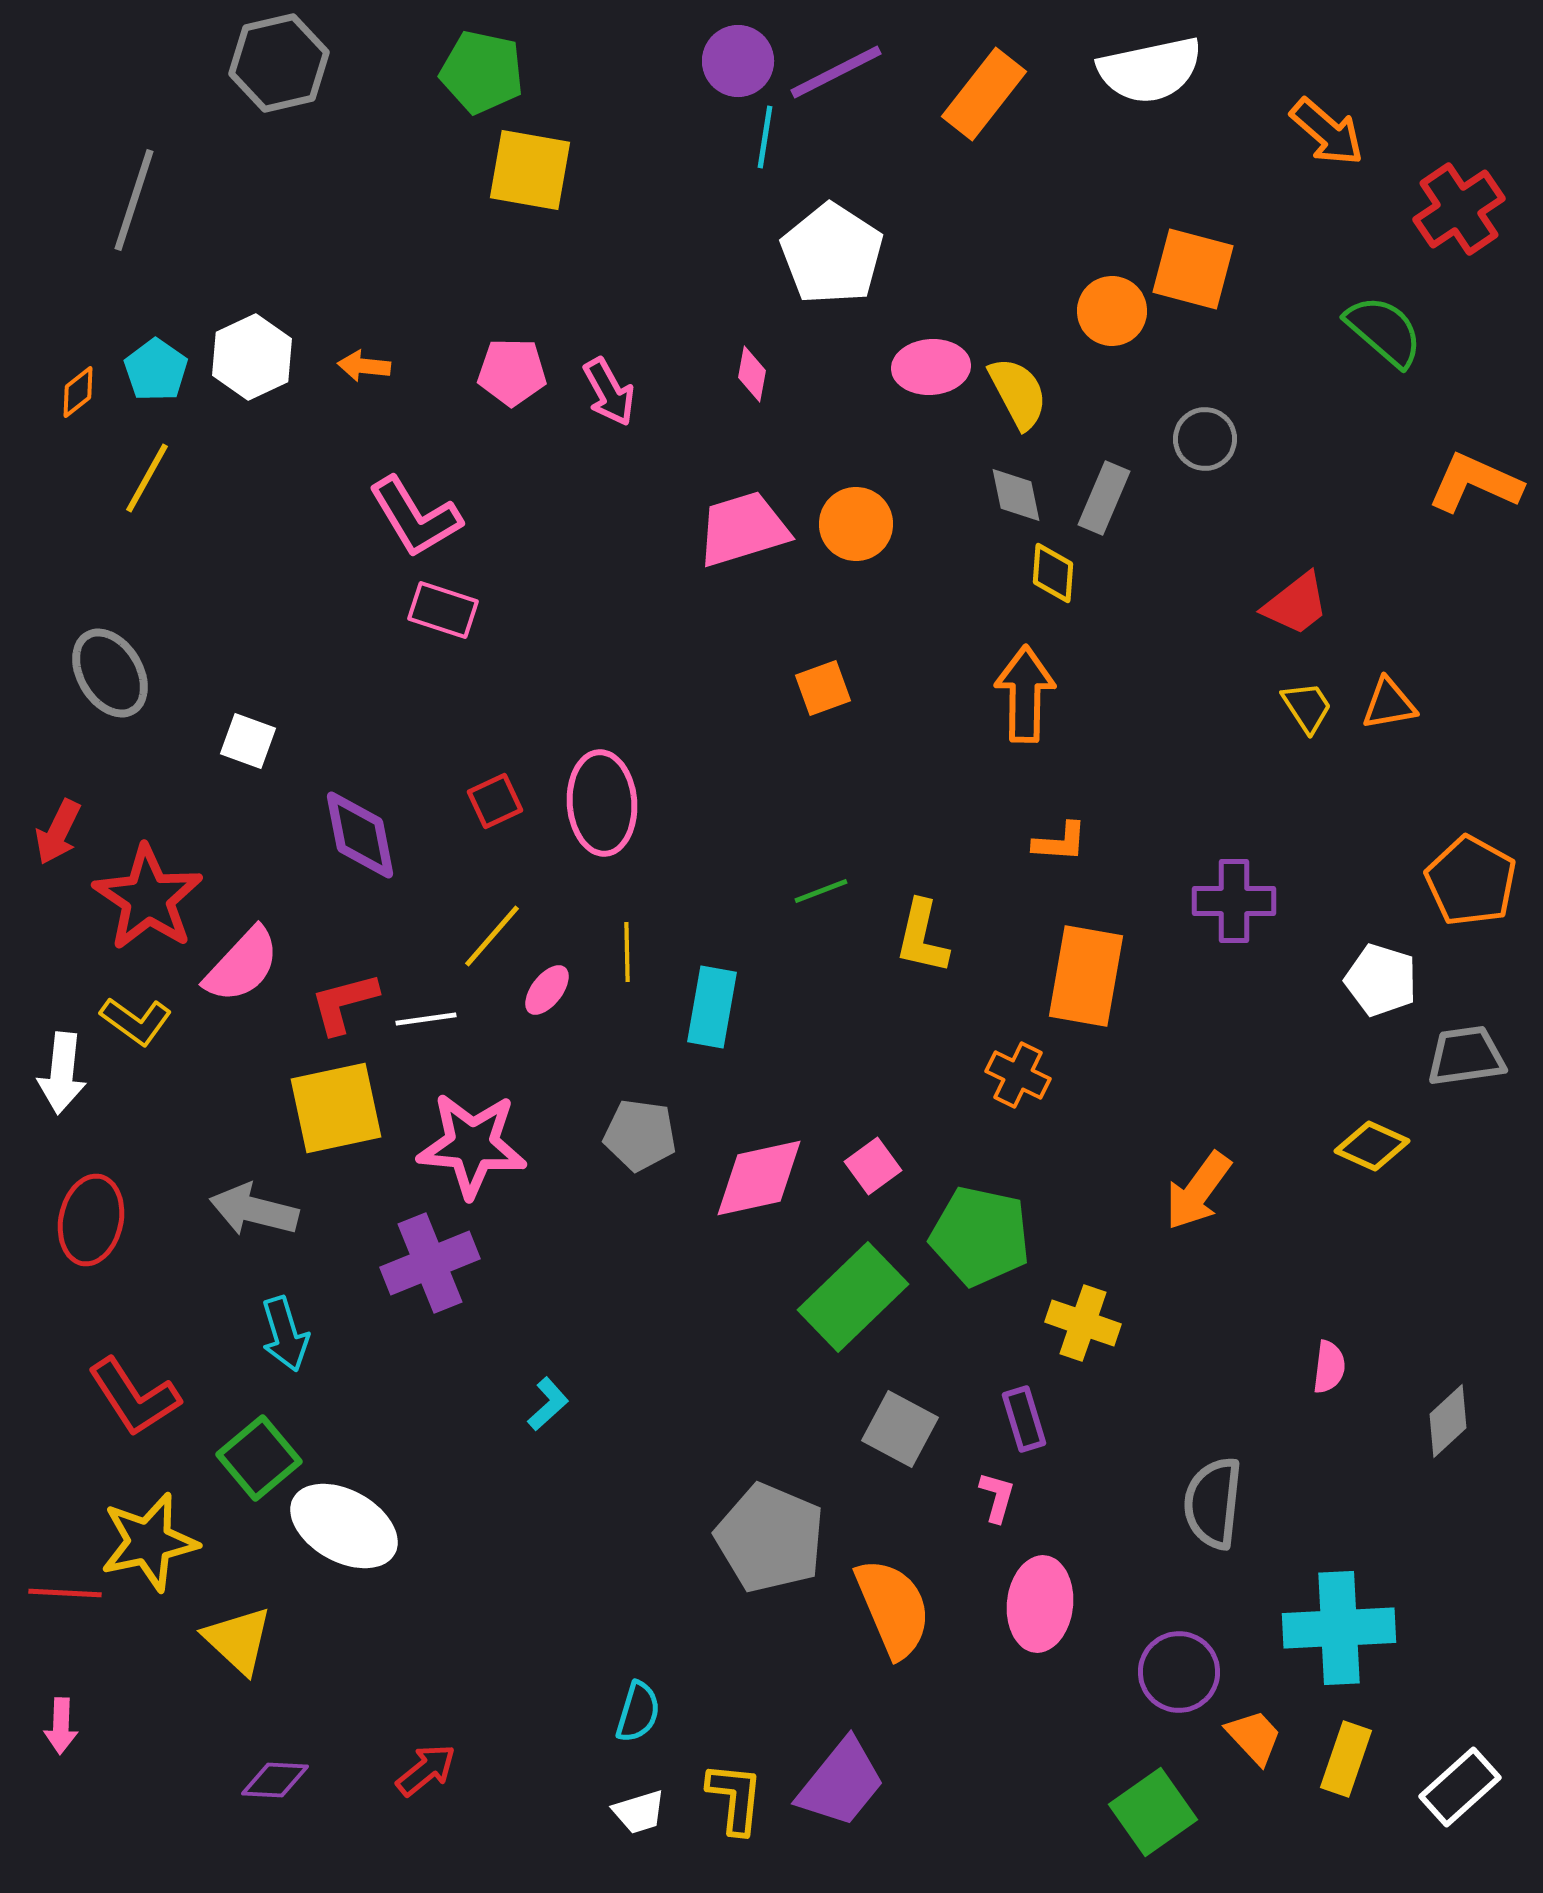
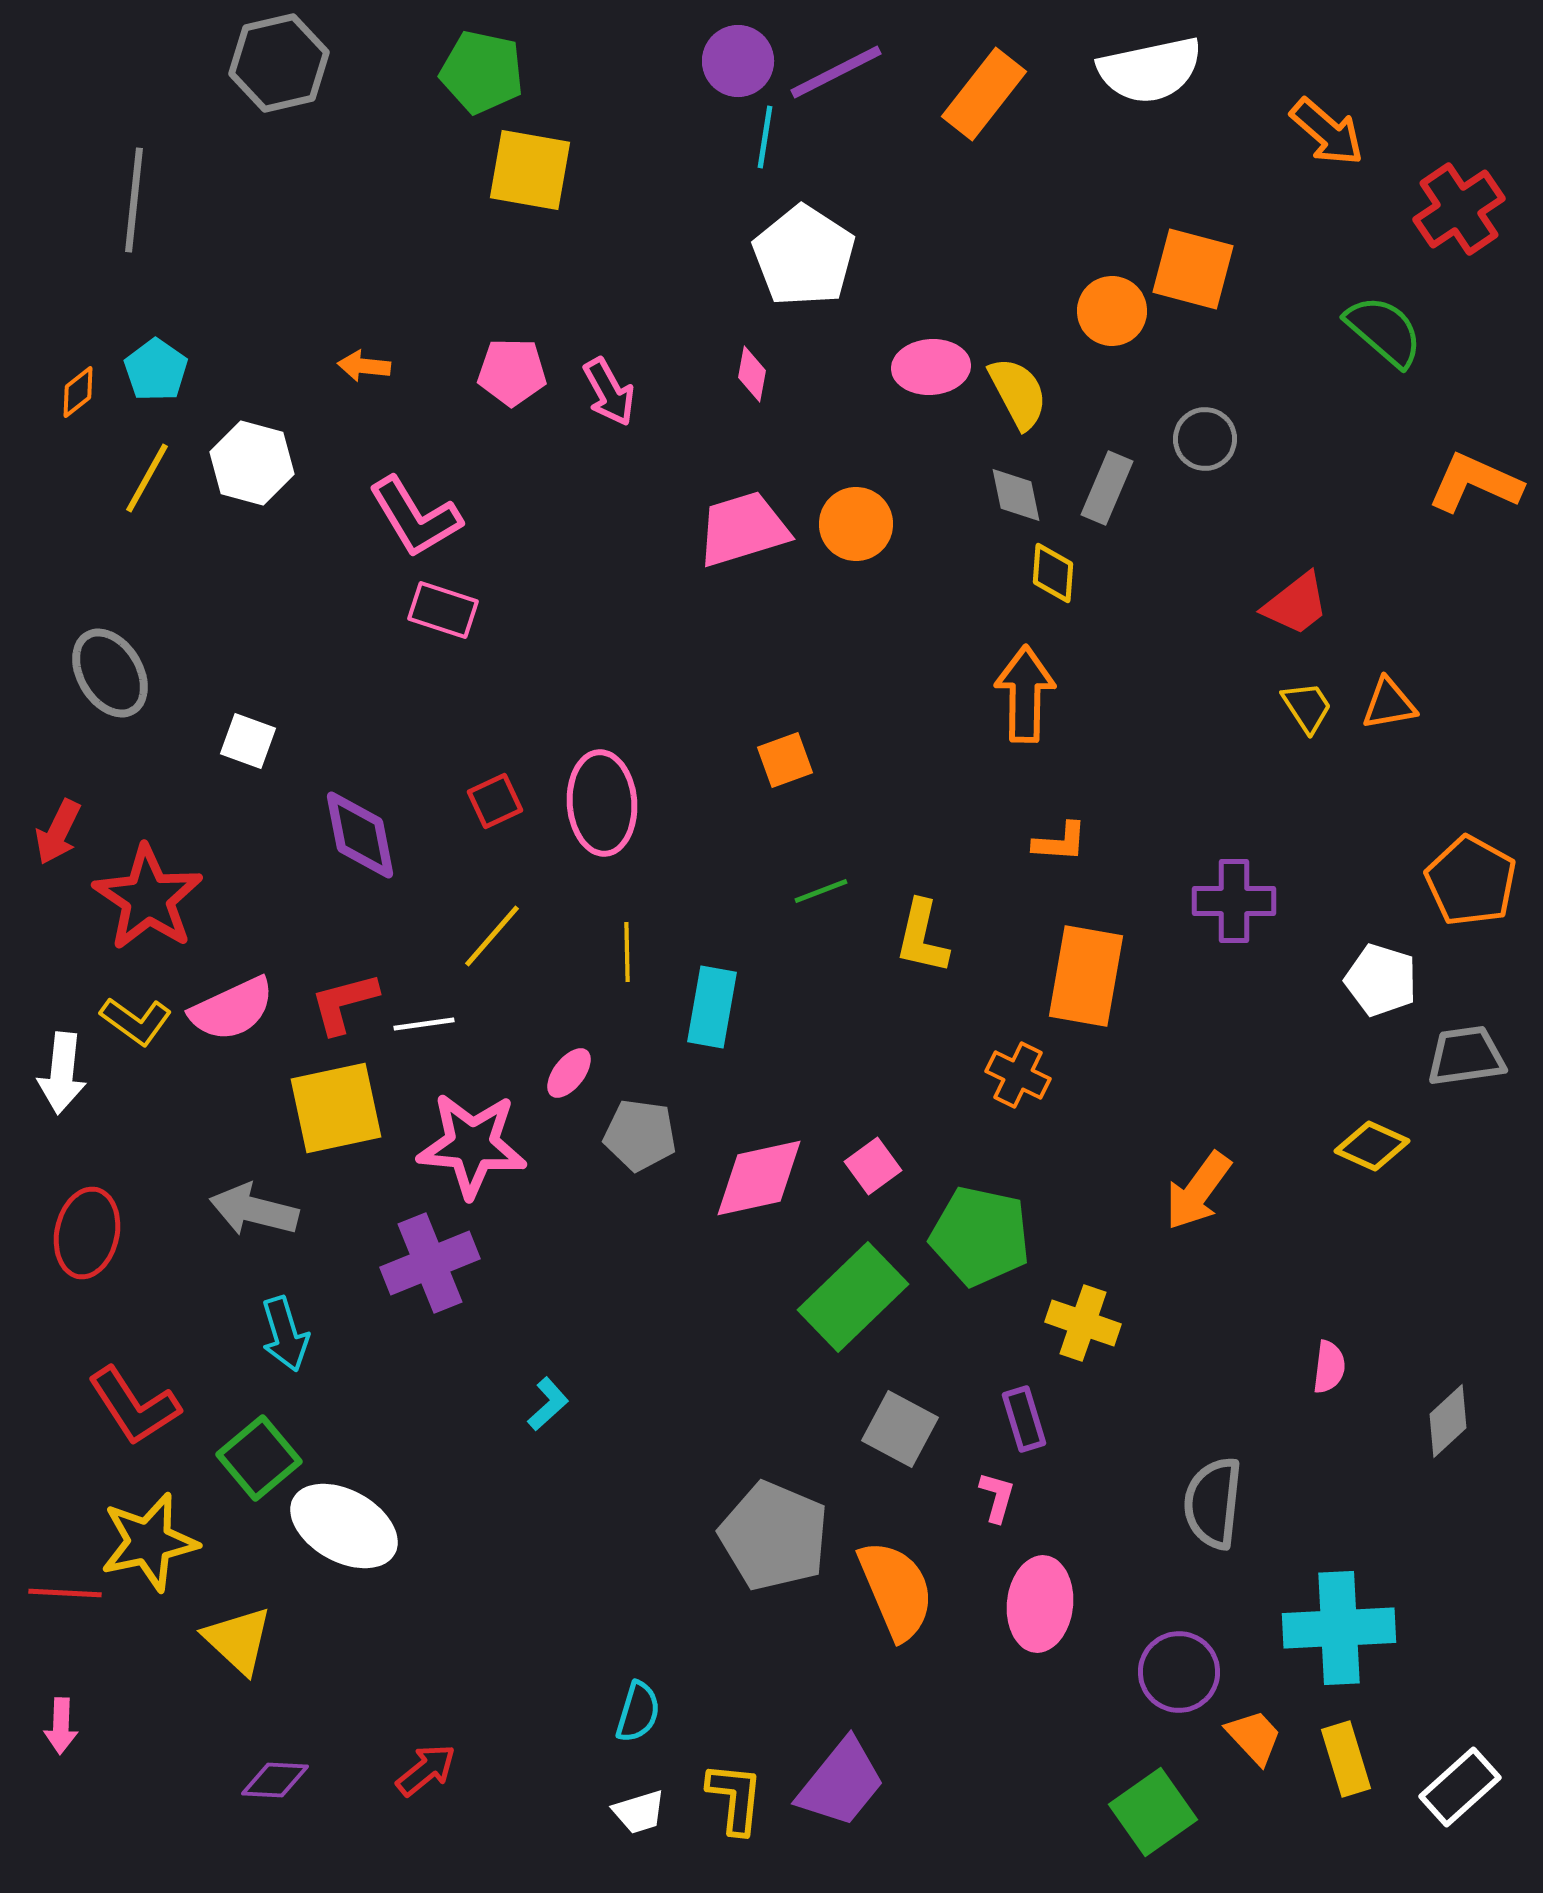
gray line at (134, 200): rotated 12 degrees counterclockwise
white pentagon at (832, 254): moved 28 px left, 2 px down
white hexagon at (252, 357): moved 106 px down; rotated 20 degrees counterclockwise
gray rectangle at (1104, 498): moved 3 px right, 10 px up
orange square at (823, 688): moved 38 px left, 72 px down
pink semicircle at (242, 965): moved 10 px left, 44 px down; rotated 22 degrees clockwise
pink ellipse at (547, 990): moved 22 px right, 83 px down
white line at (426, 1019): moved 2 px left, 5 px down
red ellipse at (91, 1220): moved 4 px left, 13 px down
red L-shape at (134, 1397): moved 9 px down
gray pentagon at (770, 1538): moved 4 px right, 2 px up
orange semicircle at (893, 1608): moved 3 px right, 18 px up
yellow rectangle at (1346, 1759): rotated 36 degrees counterclockwise
